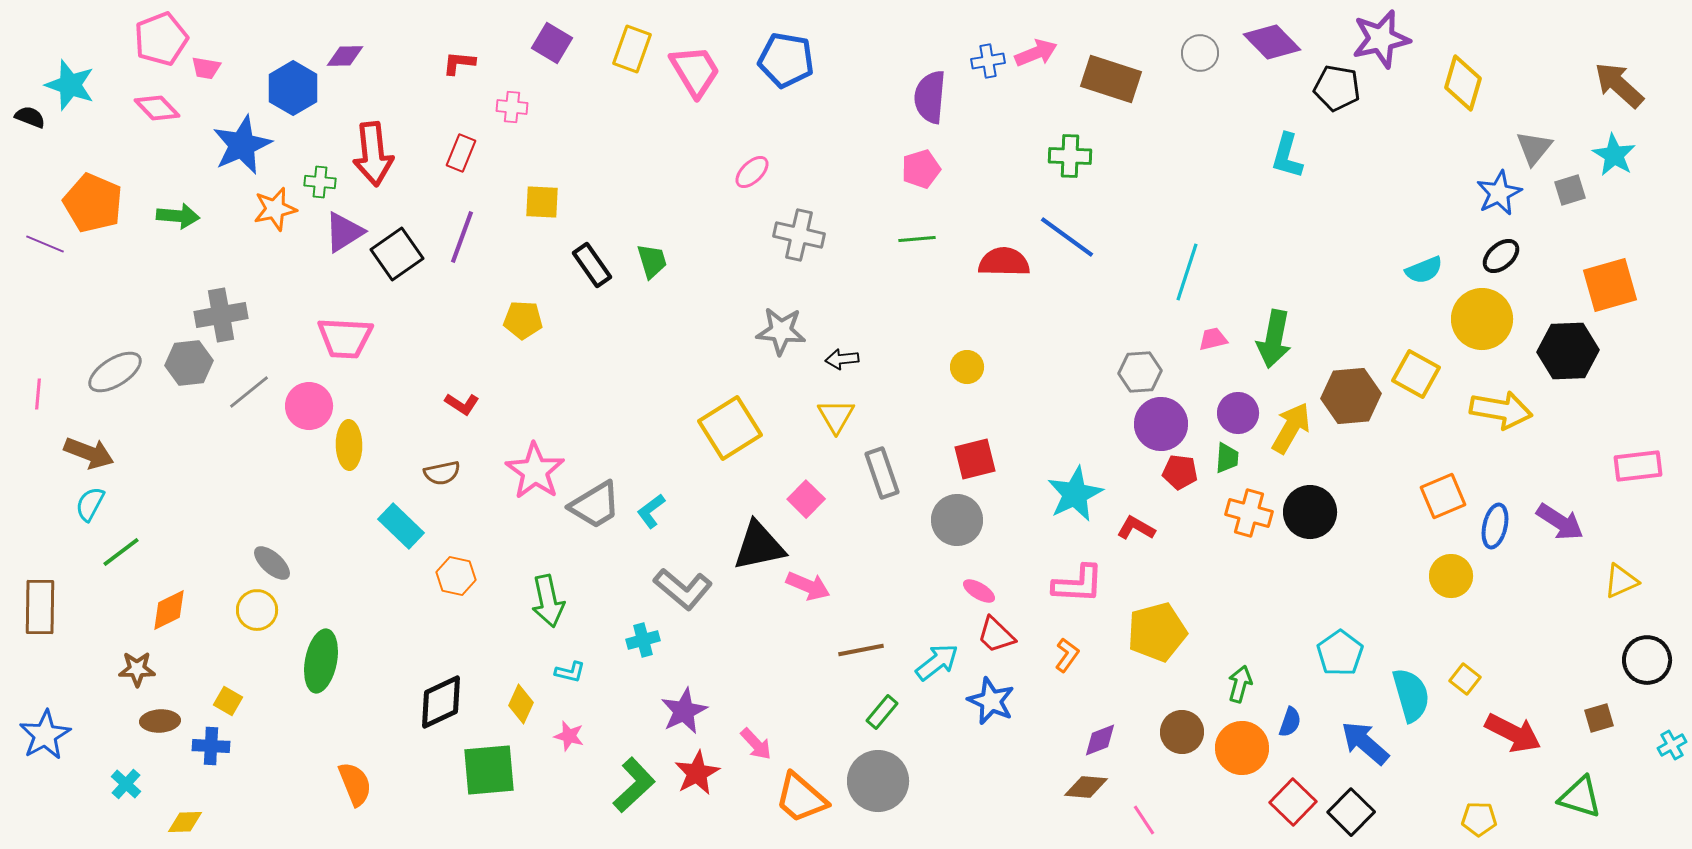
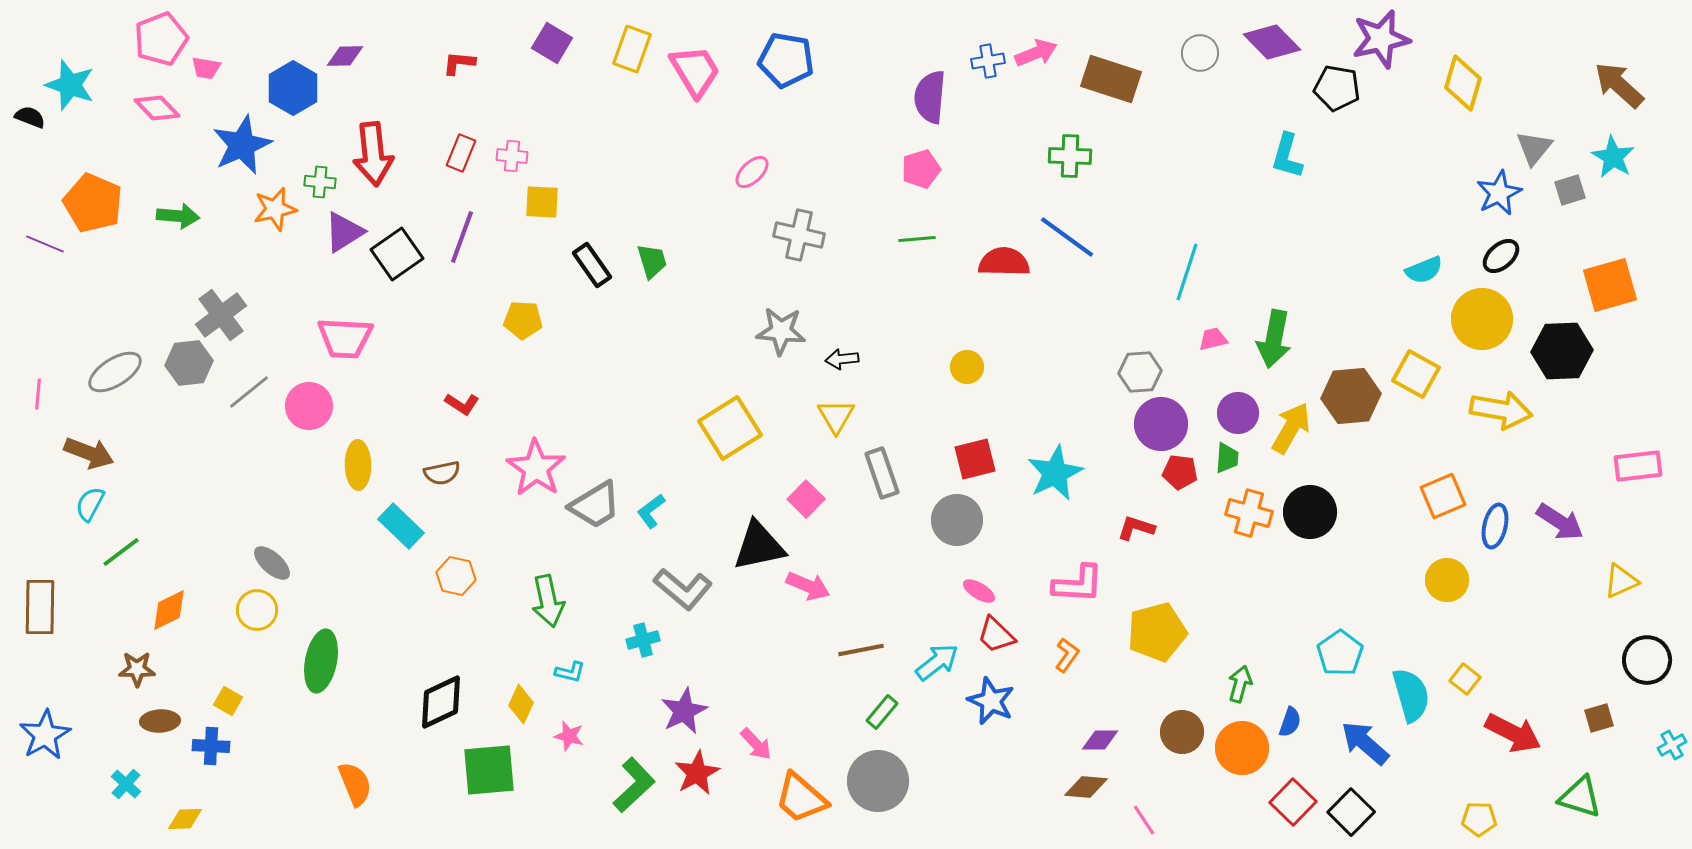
pink cross at (512, 107): moved 49 px down
cyan star at (1614, 155): moved 1 px left, 2 px down
gray cross at (221, 315): rotated 27 degrees counterclockwise
black hexagon at (1568, 351): moved 6 px left
yellow ellipse at (349, 445): moved 9 px right, 20 px down
pink star at (535, 471): moved 1 px right, 3 px up
cyan star at (1075, 494): moved 20 px left, 21 px up
red L-shape at (1136, 528): rotated 12 degrees counterclockwise
yellow circle at (1451, 576): moved 4 px left, 4 px down
purple diamond at (1100, 740): rotated 21 degrees clockwise
yellow diamond at (185, 822): moved 3 px up
